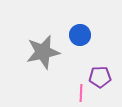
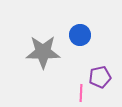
gray star: rotated 12 degrees clockwise
purple pentagon: rotated 10 degrees counterclockwise
